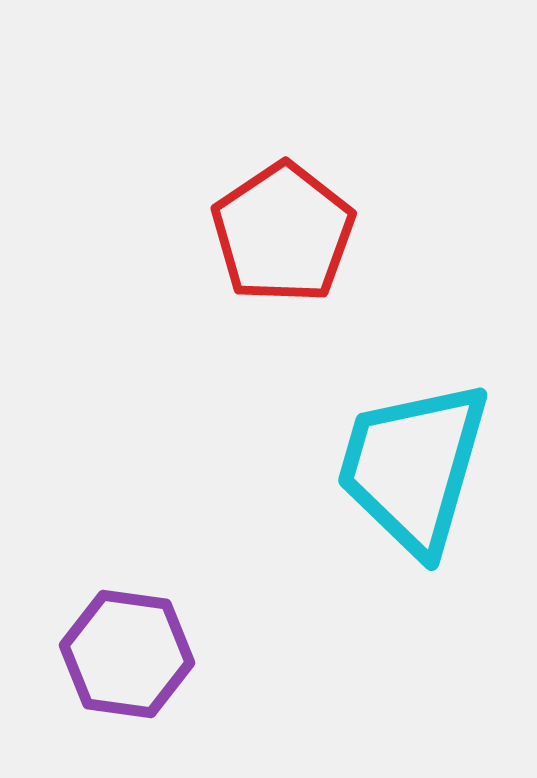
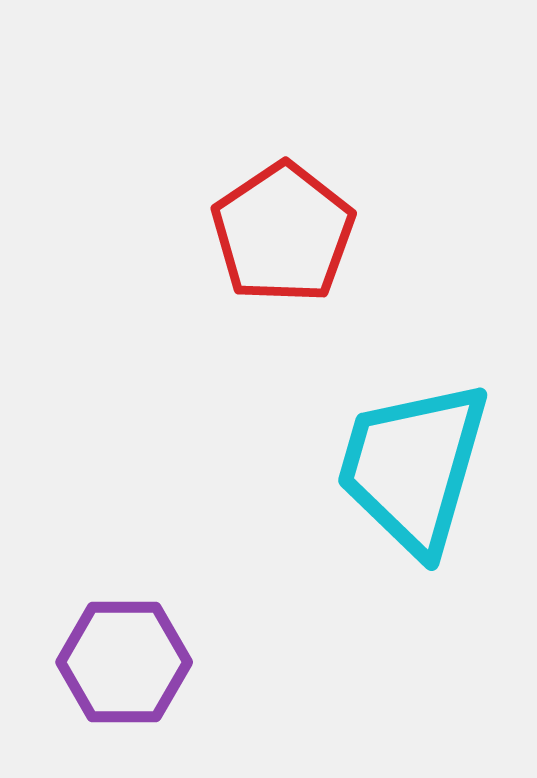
purple hexagon: moved 3 px left, 8 px down; rotated 8 degrees counterclockwise
